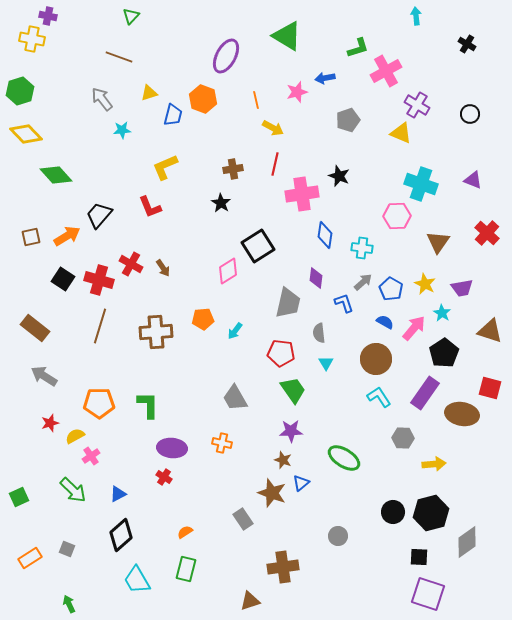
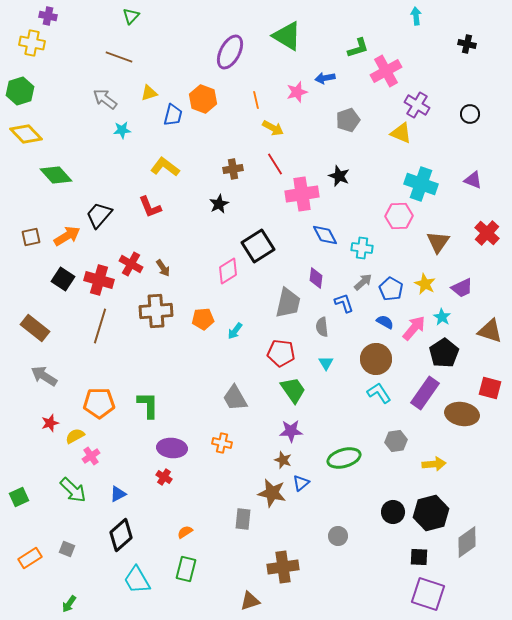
yellow cross at (32, 39): moved 4 px down
black cross at (467, 44): rotated 18 degrees counterclockwise
purple ellipse at (226, 56): moved 4 px right, 4 px up
gray arrow at (102, 99): moved 3 px right; rotated 15 degrees counterclockwise
red line at (275, 164): rotated 45 degrees counterclockwise
yellow L-shape at (165, 167): rotated 60 degrees clockwise
black star at (221, 203): moved 2 px left, 1 px down; rotated 12 degrees clockwise
pink hexagon at (397, 216): moved 2 px right
blue diamond at (325, 235): rotated 36 degrees counterclockwise
purple trapezoid at (462, 288): rotated 15 degrees counterclockwise
cyan star at (442, 313): moved 4 px down
brown cross at (156, 332): moved 21 px up
gray semicircle at (319, 333): moved 3 px right, 6 px up
cyan L-shape at (379, 397): moved 4 px up
gray hexagon at (403, 438): moved 7 px left, 3 px down; rotated 10 degrees counterclockwise
green ellipse at (344, 458): rotated 48 degrees counterclockwise
brown star at (272, 493): rotated 8 degrees counterclockwise
gray rectangle at (243, 519): rotated 40 degrees clockwise
green arrow at (69, 604): rotated 120 degrees counterclockwise
